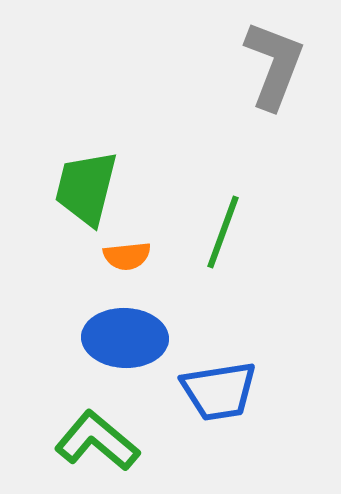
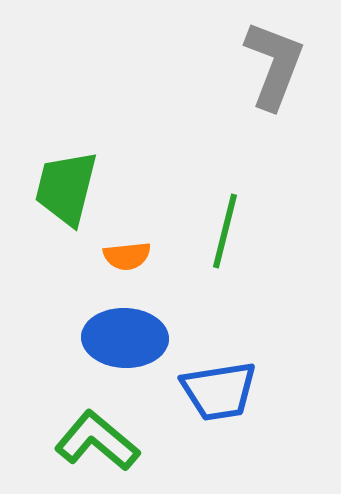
green trapezoid: moved 20 px left
green line: moved 2 px right, 1 px up; rotated 6 degrees counterclockwise
